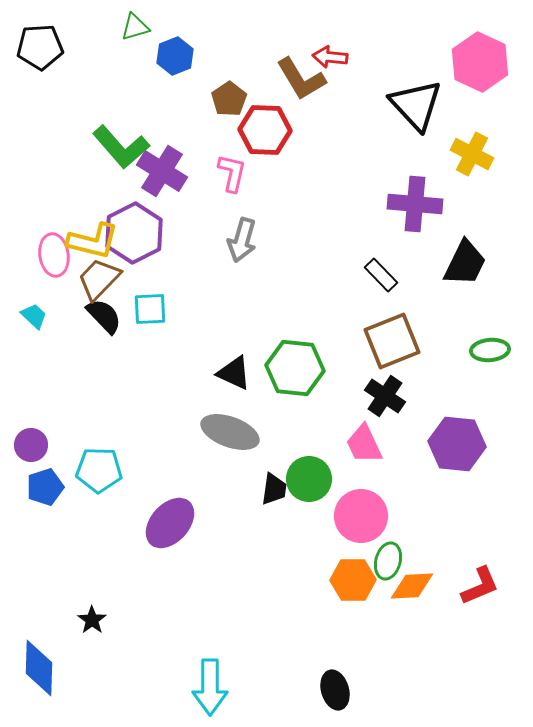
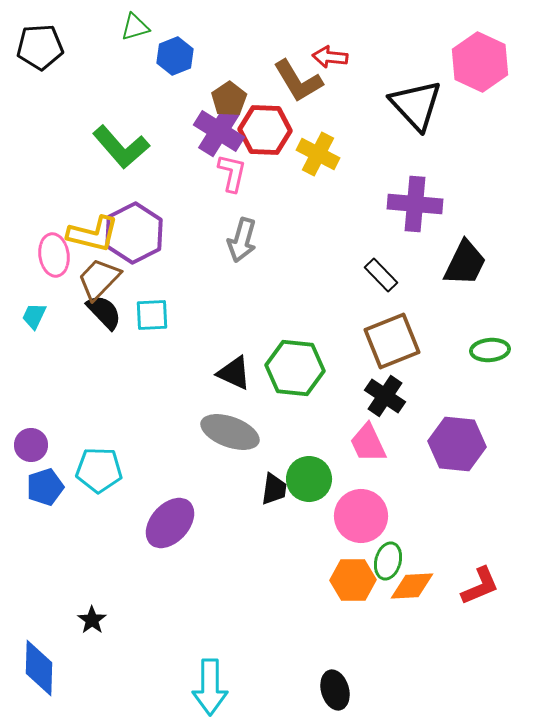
brown L-shape at (301, 79): moved 3 px left, 2 px down
yellow cross at (472, 154): moved 154 px left
purple cross at (162, 171): moved 57 px right, 40 px up
yellow L-shape at (93, 241): moved 7 px up
cyan square at (150, 309): moved 2 px right, 6 px down
cyan trapezoid at (34, 316): rotated 108 degrees counterclockwise
black semicircle at (104, 316): moved 4 px up
pink trapezoid at (364, 444): moved 4 px right, 1 px up
